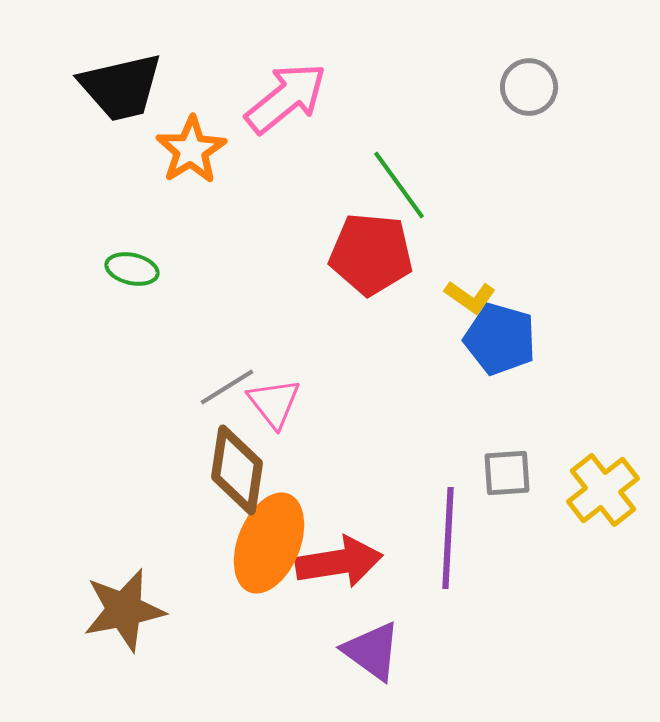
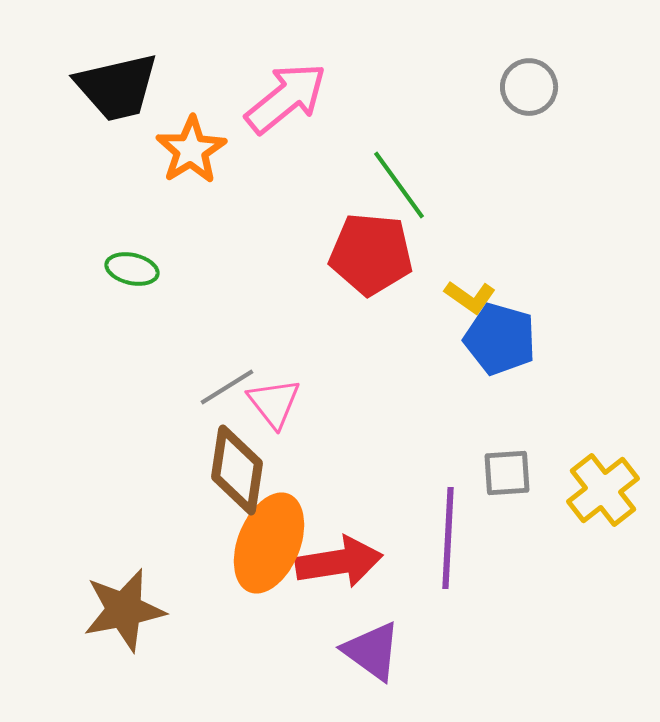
black trapezoid: moved 4 px left
